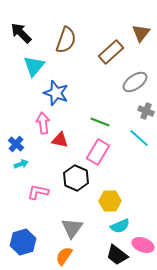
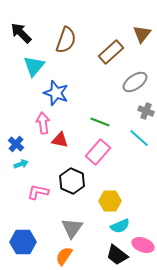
brown triangle: moved 1 px right, 1 px down
pink rectangle: rotated 10 degrees clockwise
black hexagon: moved 4 px left, 3 px down
blue hexagon: rotated 15 degrees clockwise
